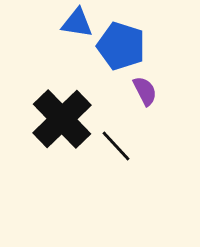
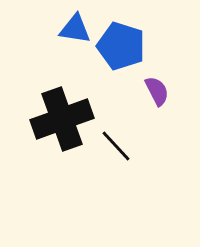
blue triangle: moved 2 px left, 6 px down
purple semicircle: moved 12 px right
black cross: rotated 24 degrees clockwise
